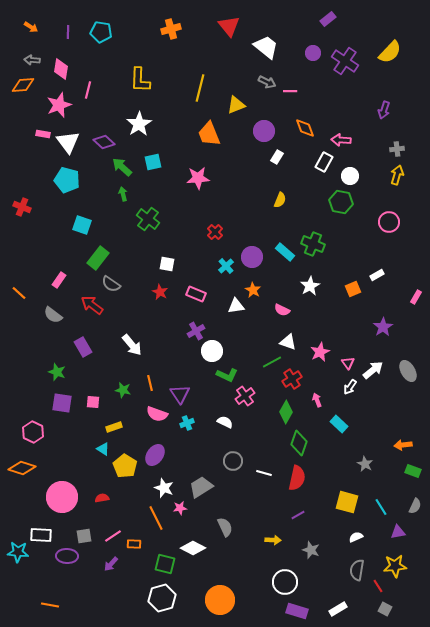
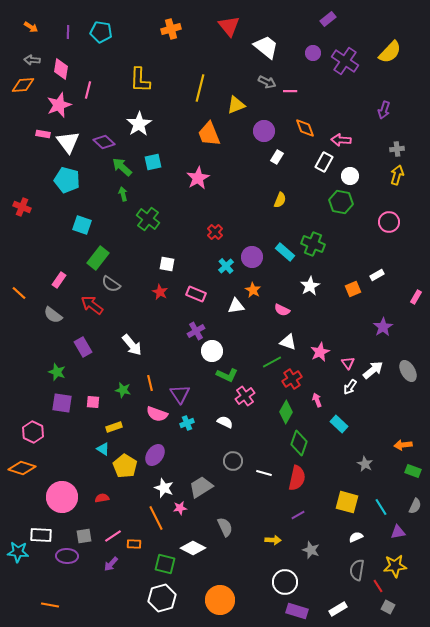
pink star at (198, 178): rotated 25 degrees counterclockwise
gray square at (385, 609): moved 3 px right, 2 px up
